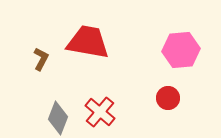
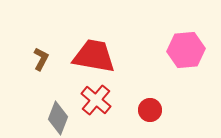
red trapezoid: moved 6 px right, 14 px down
pink hexagon: moved 5 px right
red circle: moved 18 px left, 12 px down
red cross: moved 4 px left, 12 px up
